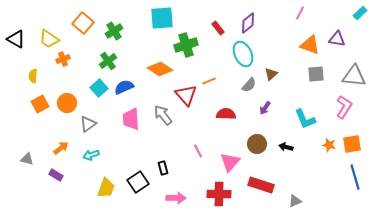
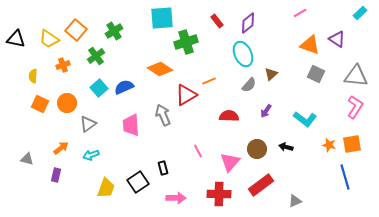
pink line at (300, 13): rotated 32 degrees clockwise
orange square at (83, 23): moved 7 px left, 7 px down
red rectangle at (218, 28): moved 1 px left, 7 px up
black triangle at (16, 39): rotated 18 degrees counterclockwise
purple triangle at (337, 39): rotated 24 degrees clockwise
green cross at (186, 45): moved 3 px up
orange cross at (63, 59): moved 6 px down
green cross at (108, 61): moved 12 px left, 5 px up
gray square at (316, 74): rotated 30 degrees clockwise
gray triangle at (354, 76): moved 2 px right
red triangle at (186, 95): rotated 40 degrees clockwise
orange square at (40, 104): rotated 36 degrees counterclockwise
pink L-shape at (344, 107): moved 11 px right
purple arrow at (265, 108): moved 1 px right, 3 px down
red semicircle at (226, 114): moved 3 px right, 2 px down
gray arrow at (163, 115): rotated 15 degrees clockwise
pink trapezoid at (131, 119): moved 6 px down
cyan L-shape at (305, 119): rotated 30 degrees counterclockwise
brown circle at (257, 144): moved 5 px down
purple rectangle at (56, 175): rotated 72 degrees clockwise
blue line at (355, 177): moved 10 px left
red rectangle at (261, 185): rotated 55 degrees counterclockwise
